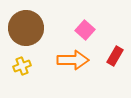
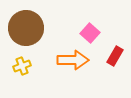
pink square: moved 5 px right, 3 px down
